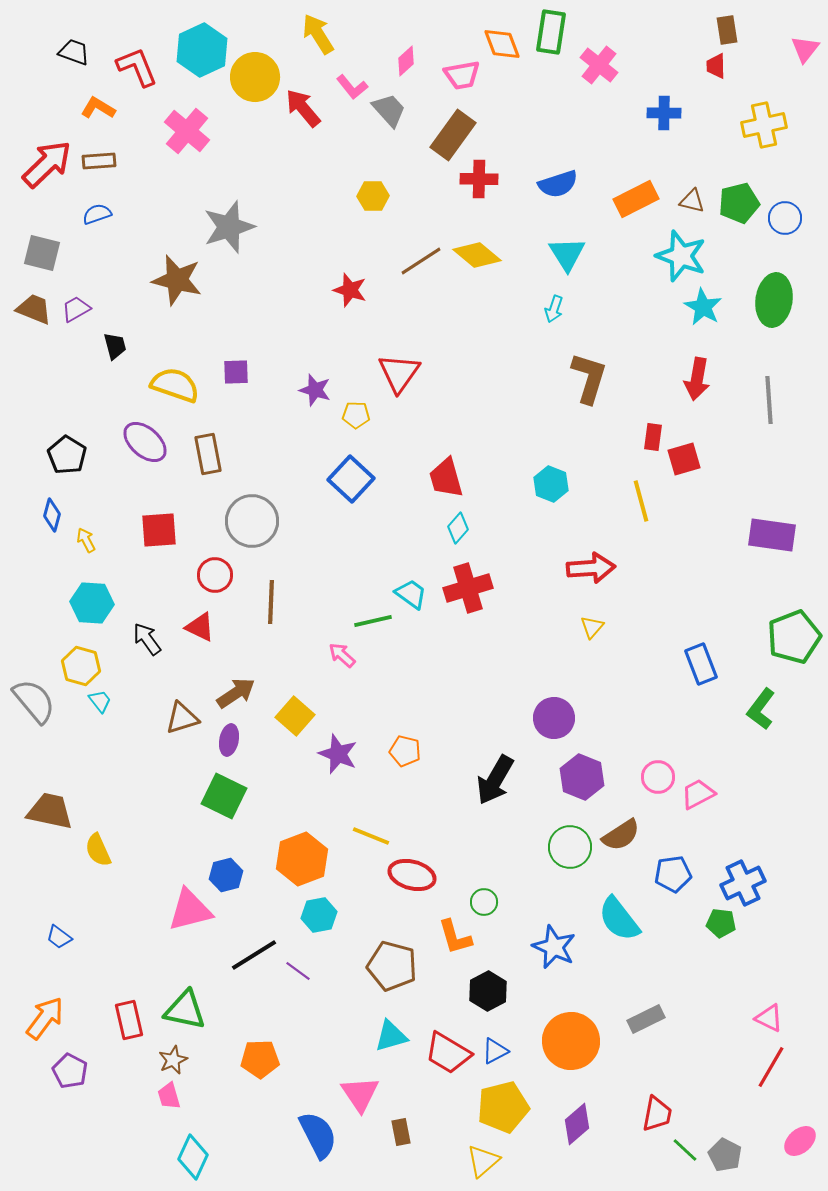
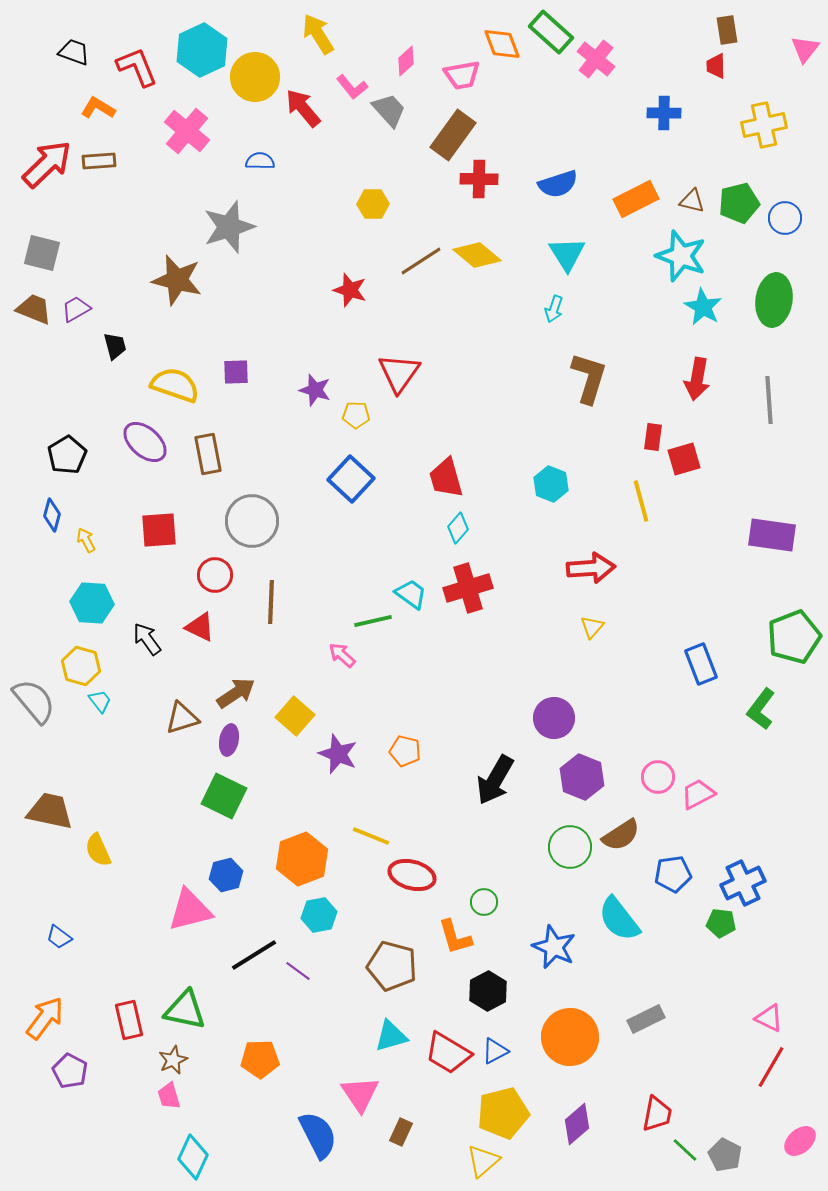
green rectangle at (551, 32): rotated 57 degrees counterclockwise
pink cross at (599, 65): moved 3 px left, 6 px up
yellow hexagon at (373, 196): moved 8 px down
blue semicircle at (97, 214): moved 163 px right, 53 px up; rotated 20 degrees clockwise
black pentagon at (67, 455): rotated 9 degrees clockwise
orange circle at (571, 1041): moved 1 px left, 4 px up
yellow pentagon at (503, 1107): moved 6 px down
brown rectangle at (401, 1132): rotated 36 degrees clockwise
